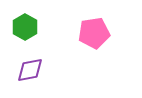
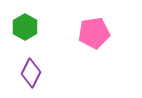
purple diamond: moved 1 px right, 3 px down; rotated 52 degrees counterclockwise
